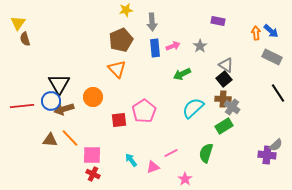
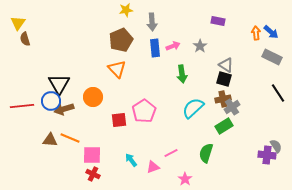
blue arrow: moved 1 px down
green arrow: rotated 72 degrees counterclockwise
black square: rotated 35 degrees counterclockwise
brown cross: rotated 14 degrees counterclockwise
gray cross: rotated 21 degrees clockwise
orange line: rotated 24 degrees counterclockwise
gray semicircle: moved 1 px down; rotated 80 degrees counterclockwise
